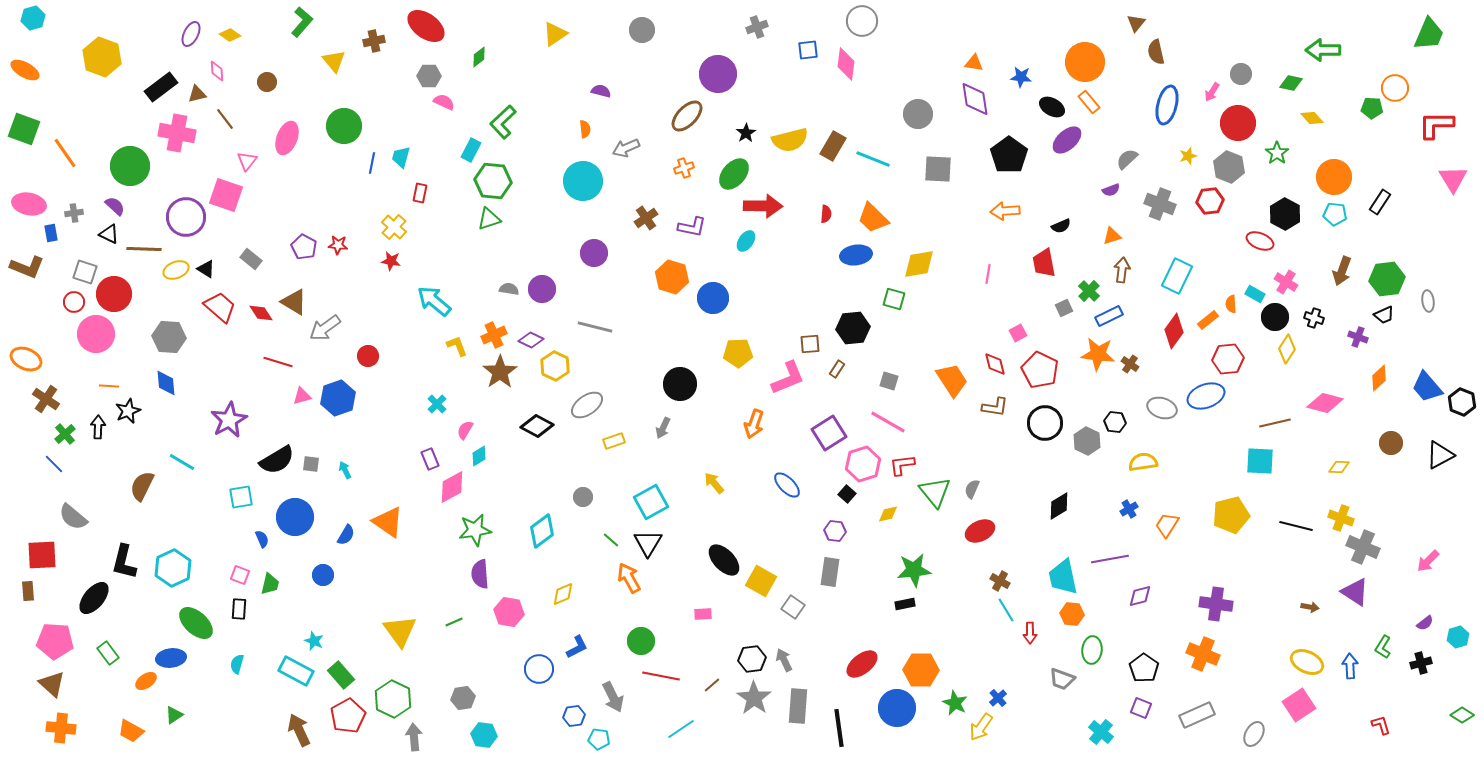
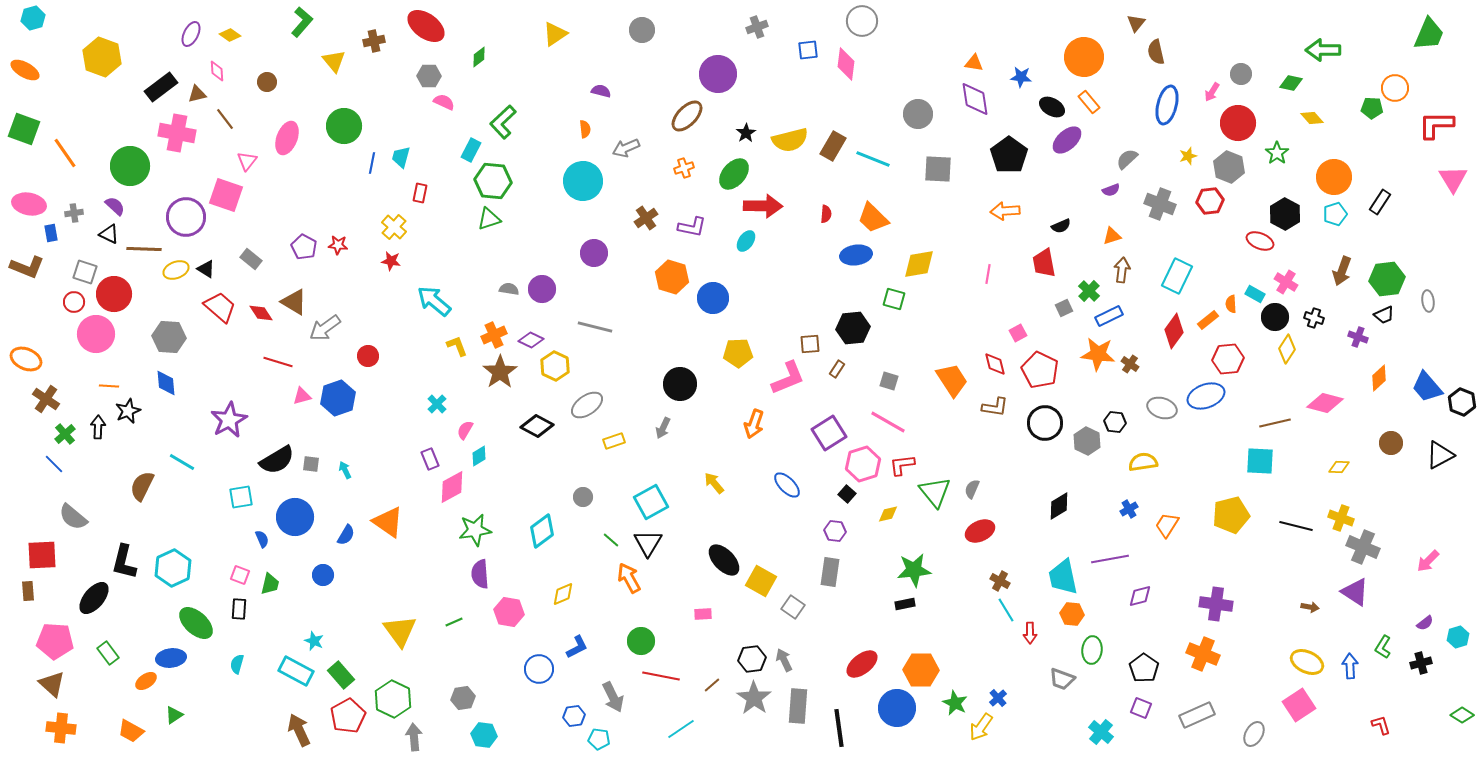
orange circle at (1085, 62): moved 1 px left, 5 px up
cyan pentagon at (1335, 214): rotated 25 degrees counterclockwise
